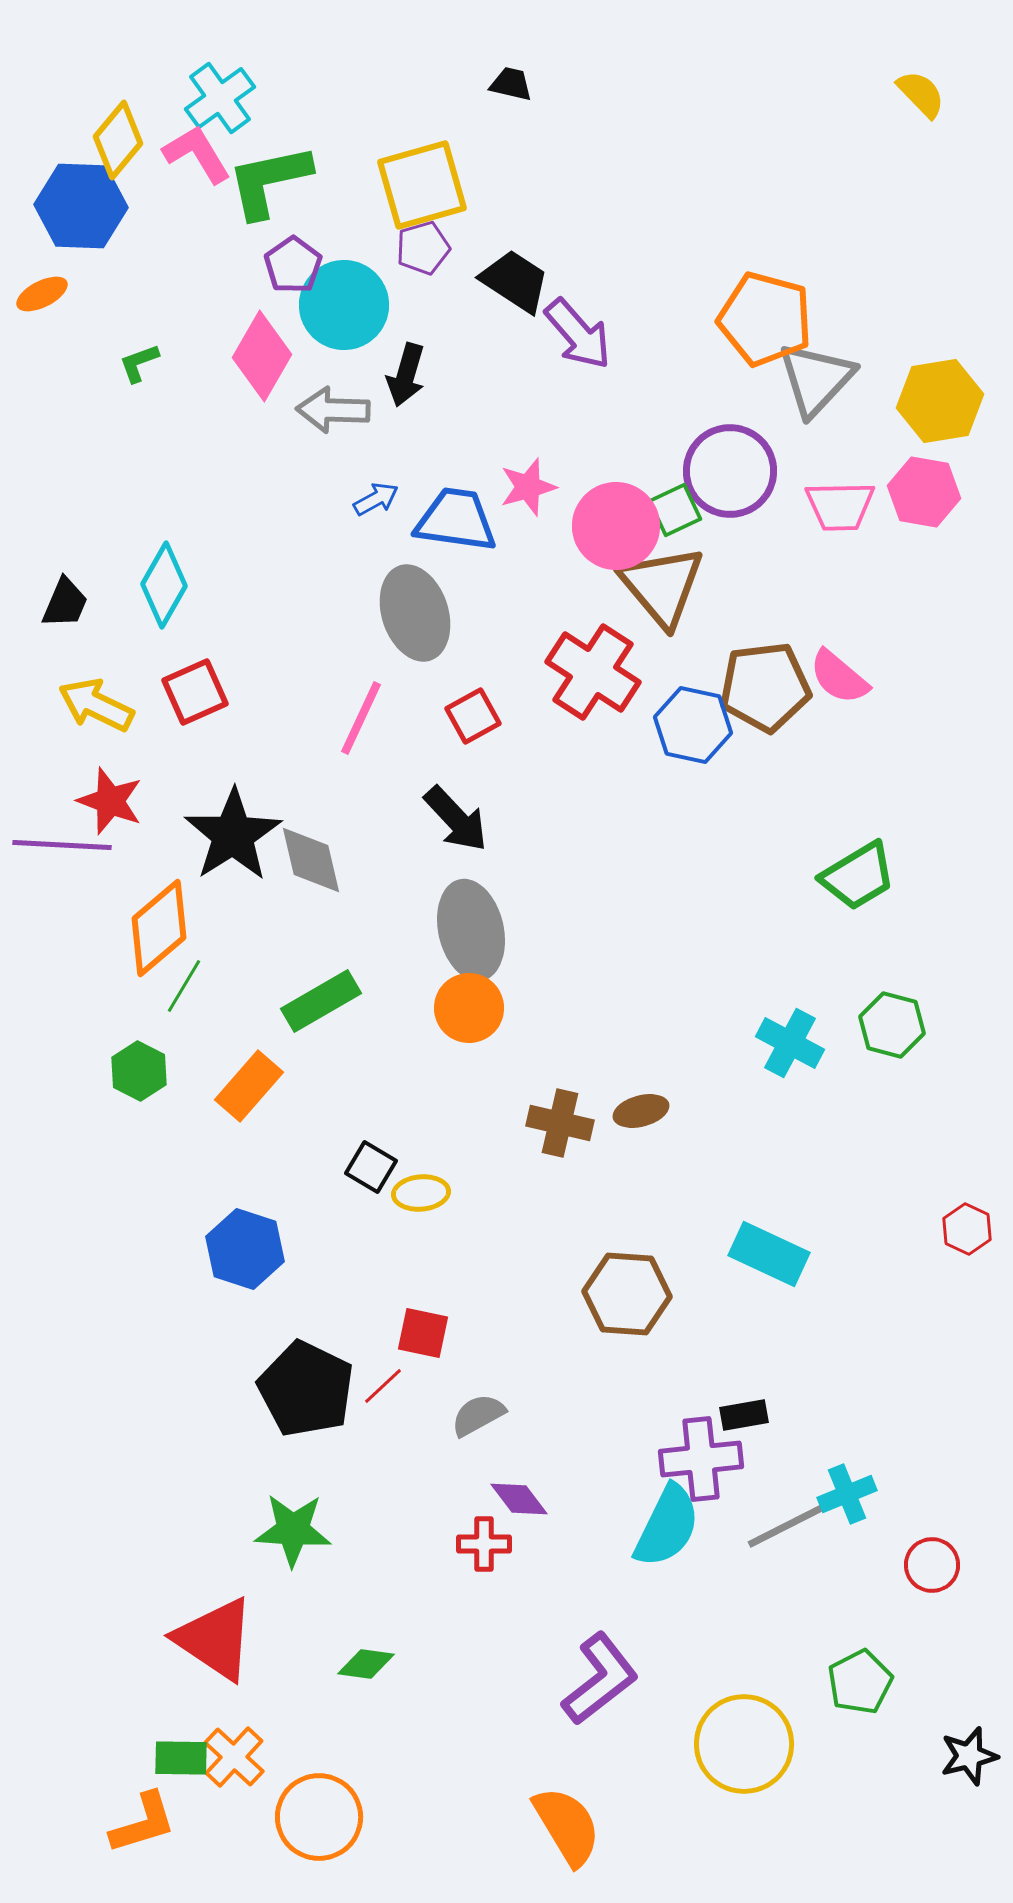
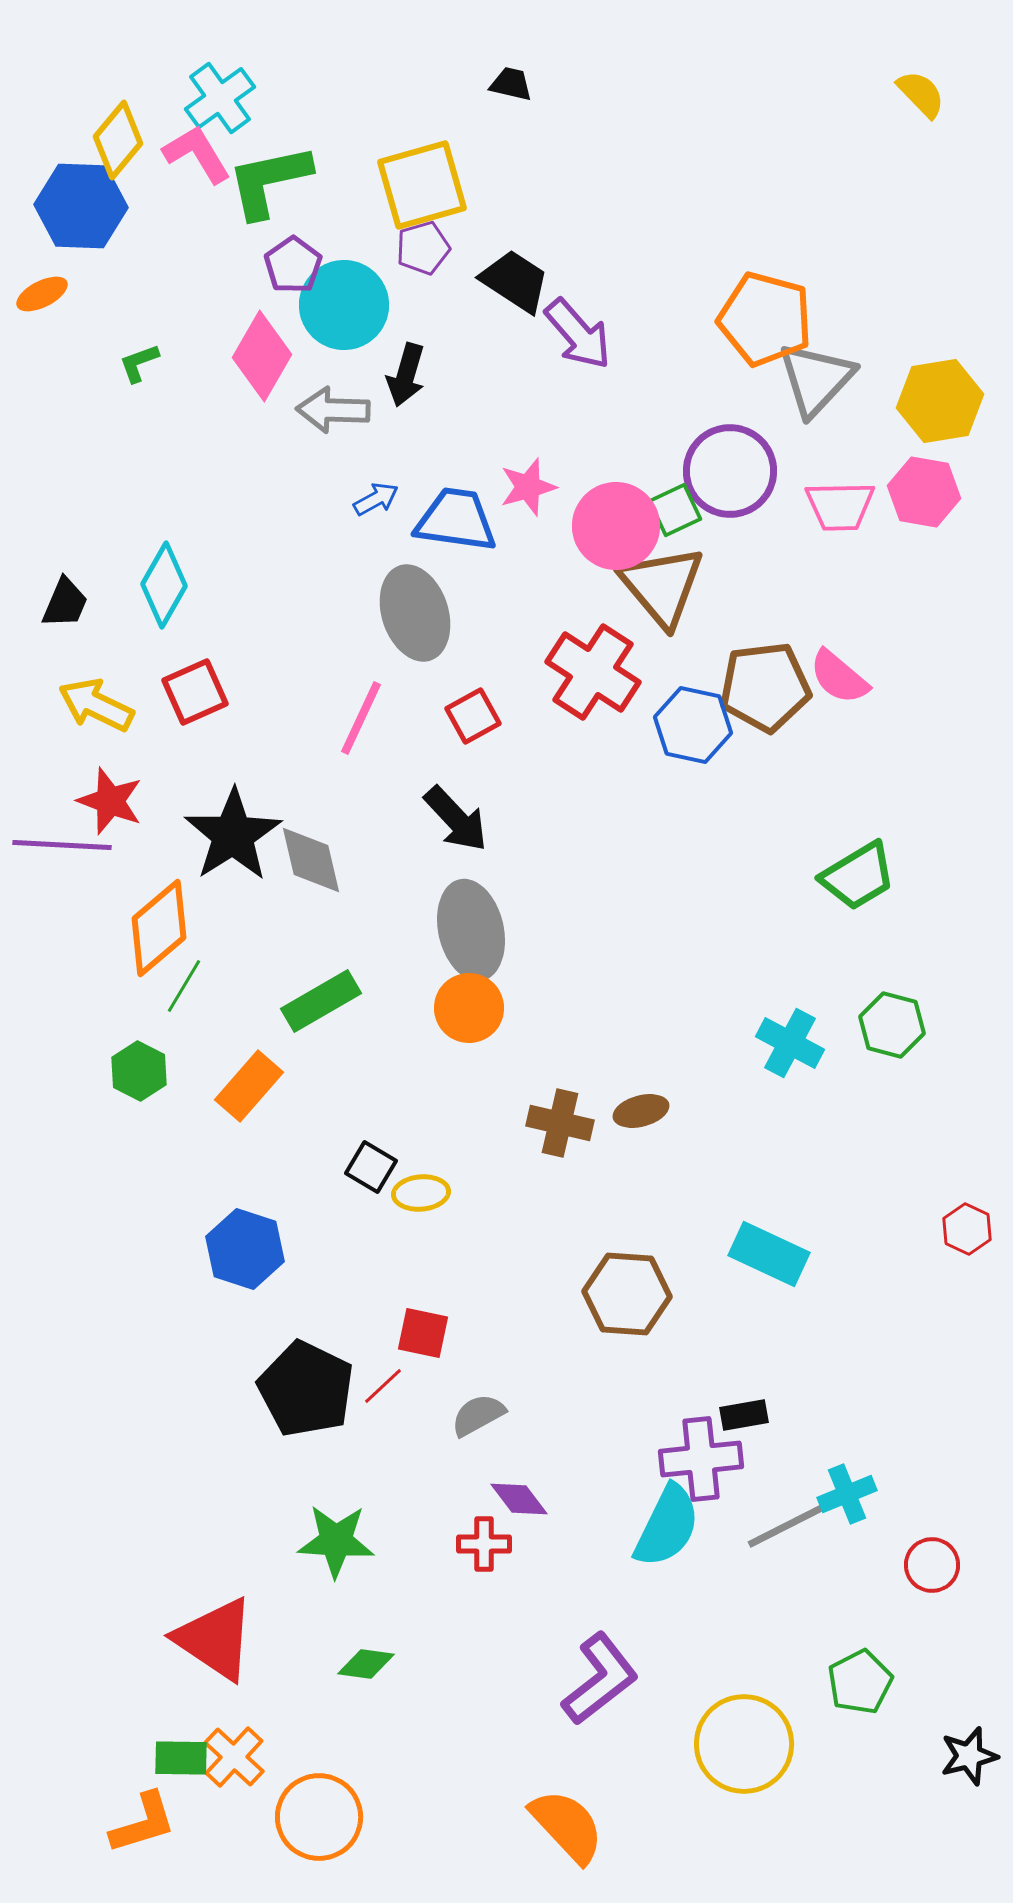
green star at (293, 1530): moved 43 px right, 11 px down
orange semicircle at (567, 1826): rotated 12 degrees counterclockwise
